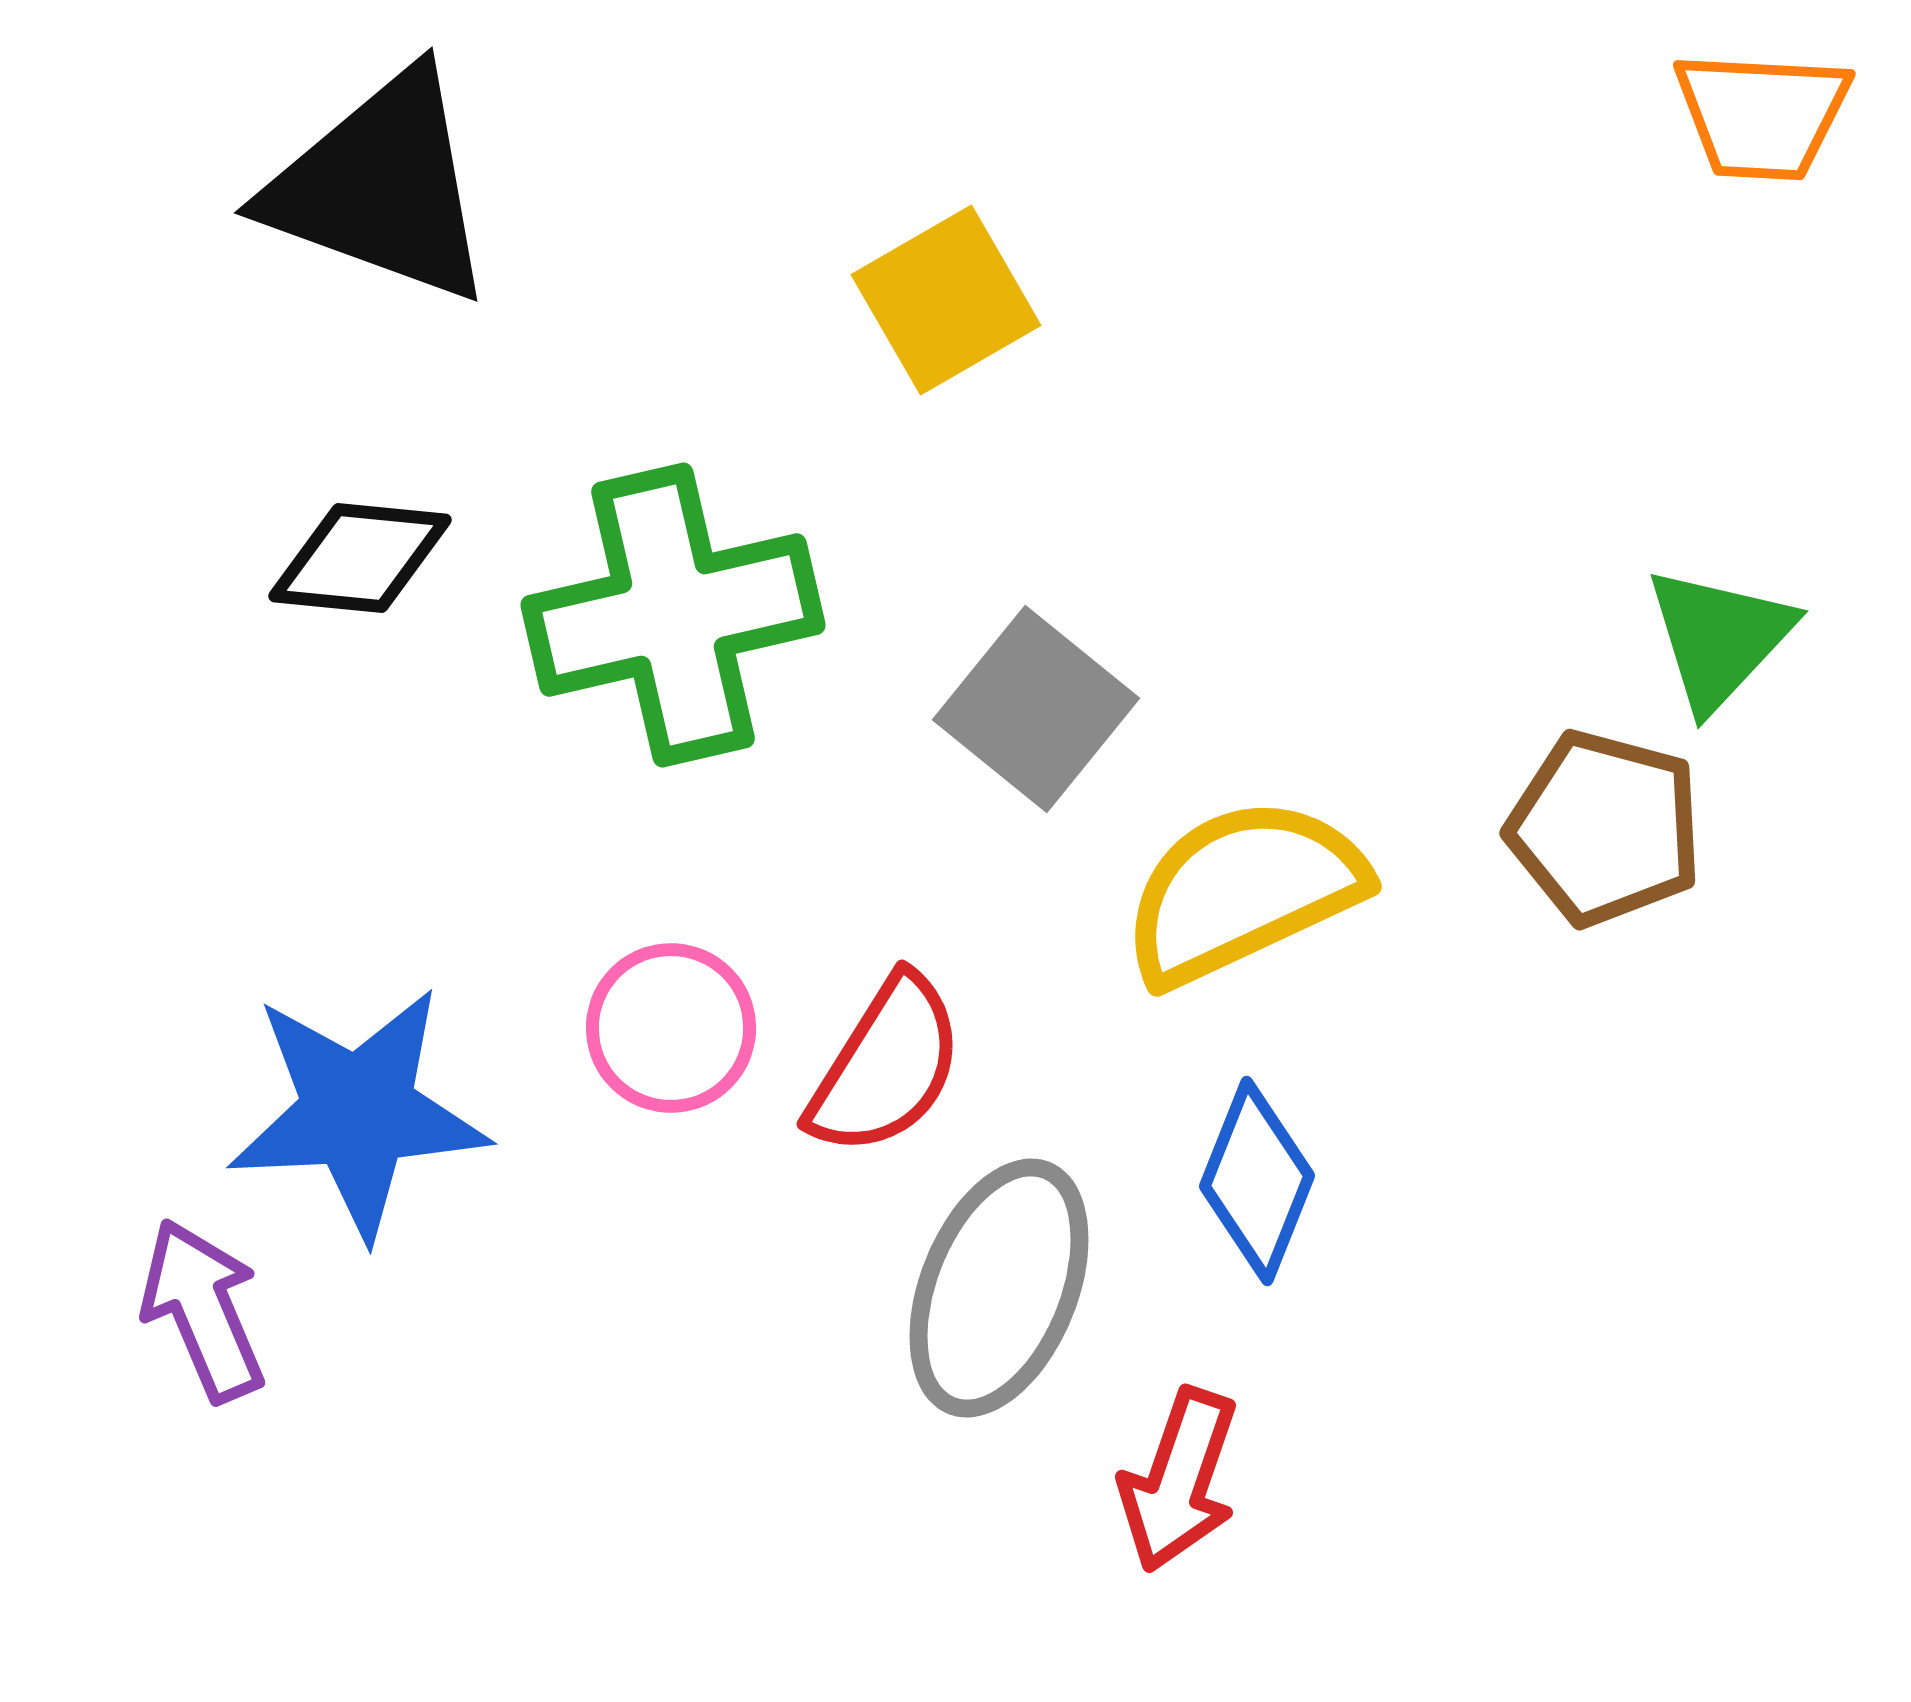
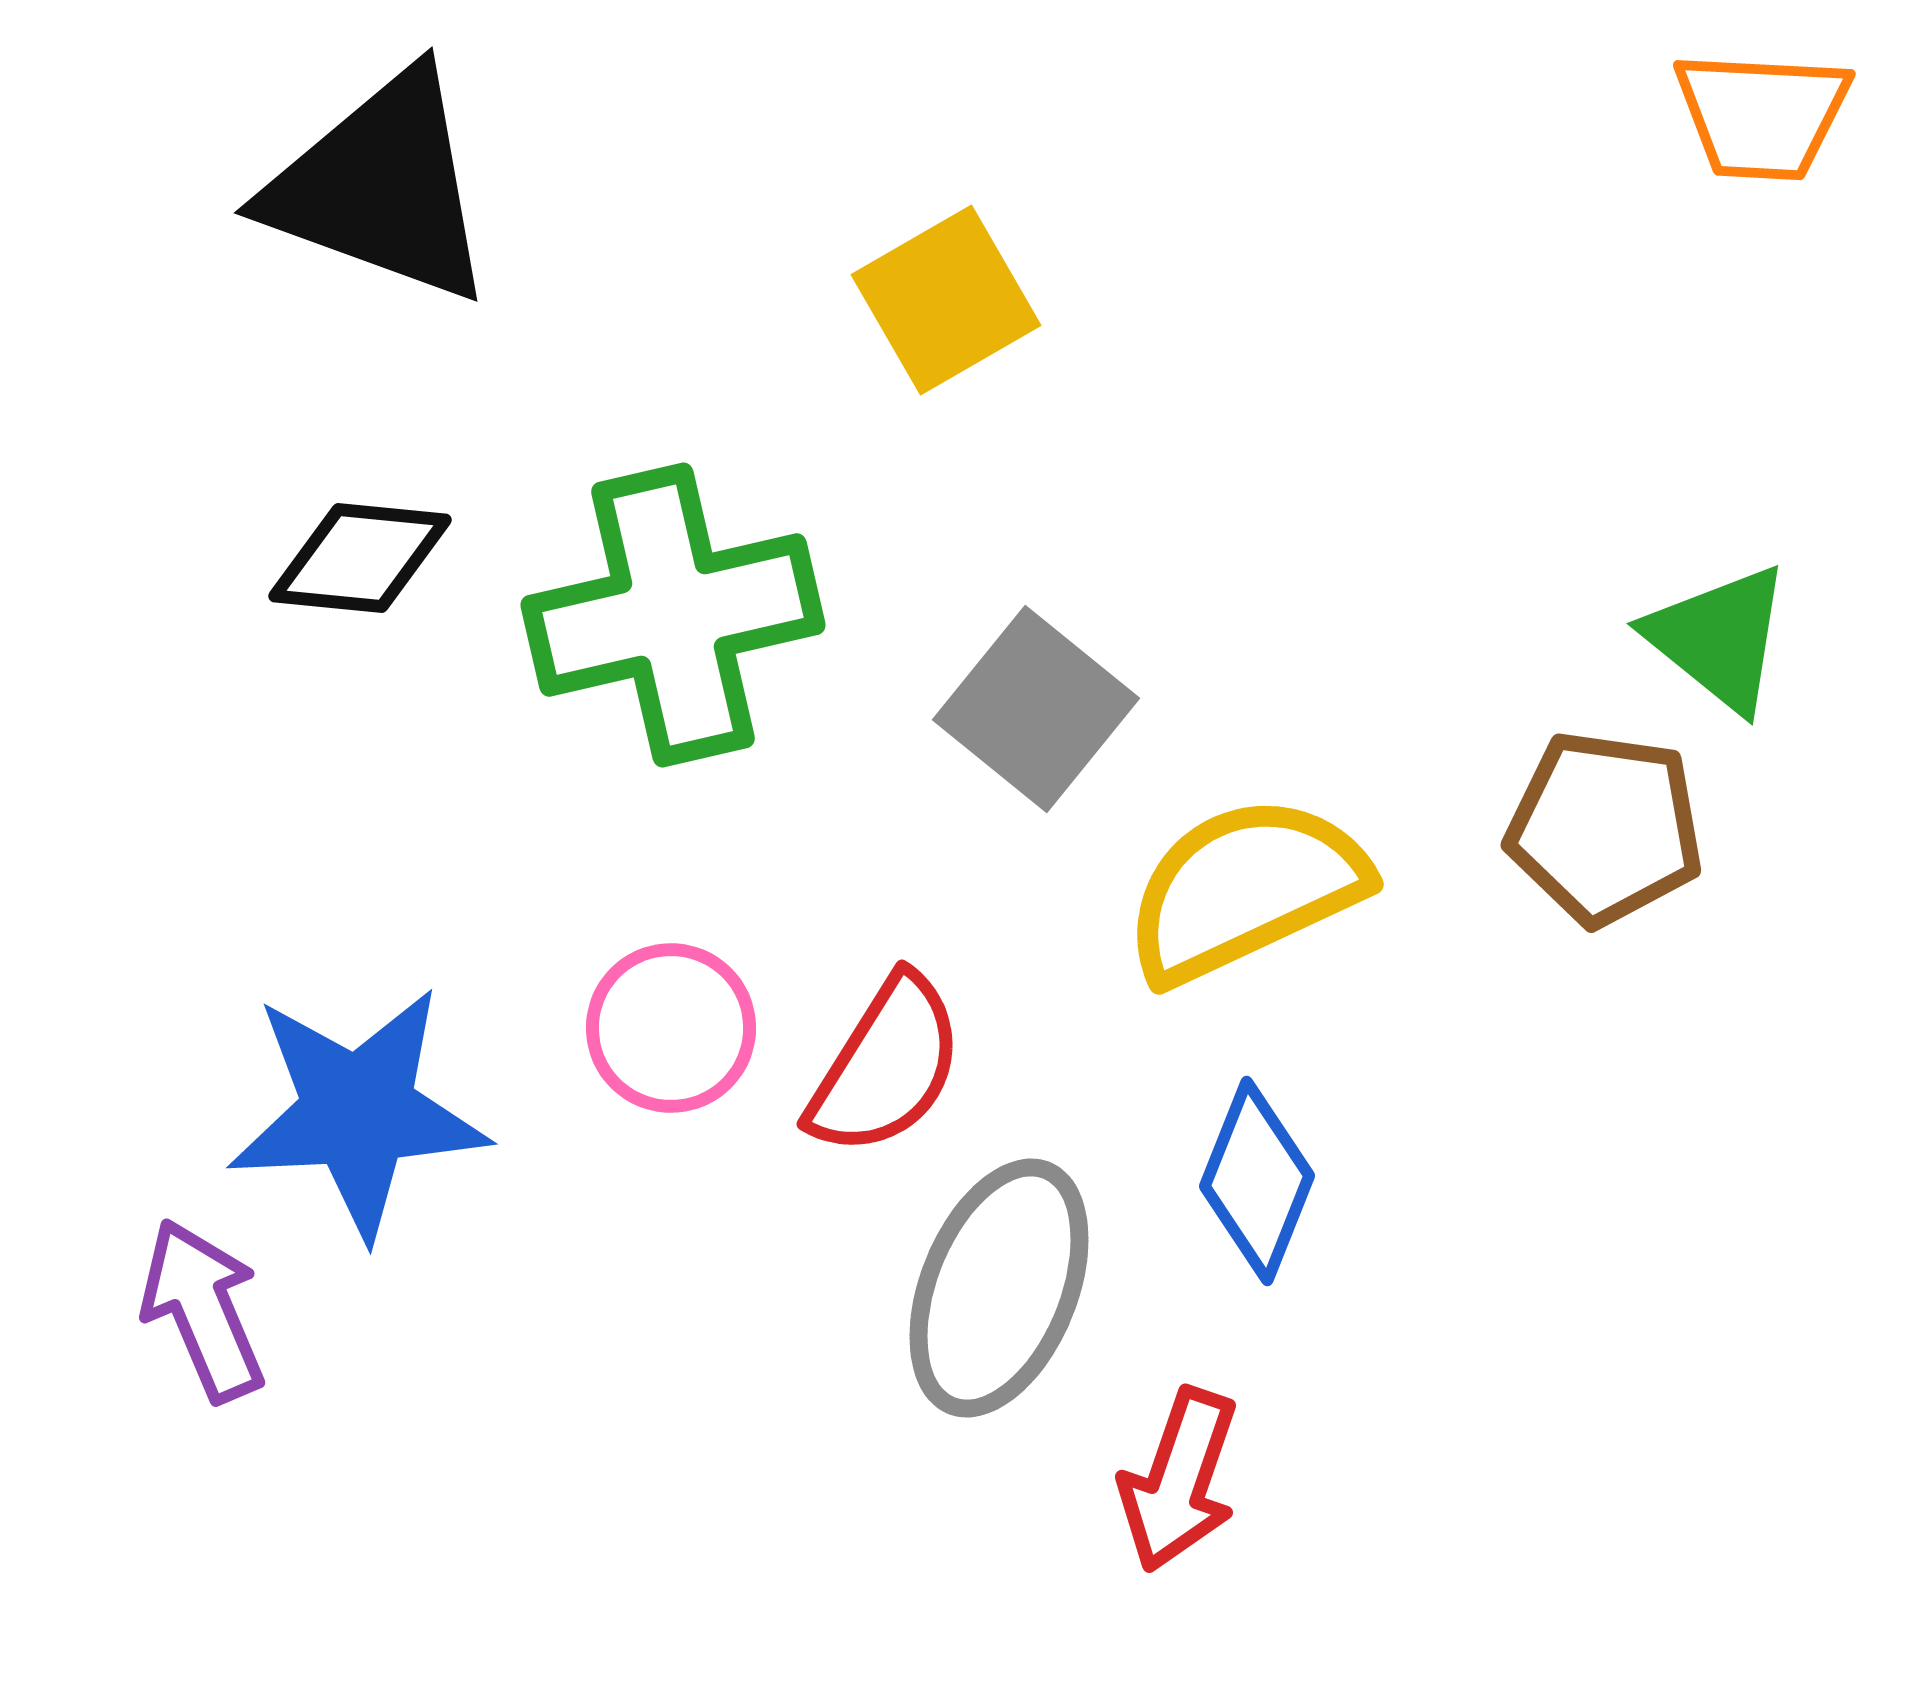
green triangle: rotated 34 degrees counterclockwise
brown pentagon: rotated 7 degrees counterclockwise
yellow semicircle: moved 2 px right, 2 px up
